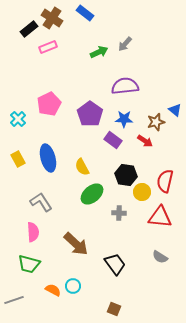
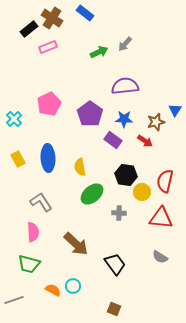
blue triangle: rotated 24 degrees clockwise
cyan cross: moved 4 px left
blue ellipse: rotated 12 degrees clockwise
yellow semicircle: moved 2 px left; rotated 18 degrees clockwise
red triangle: moved 1 px right, 1 px down
